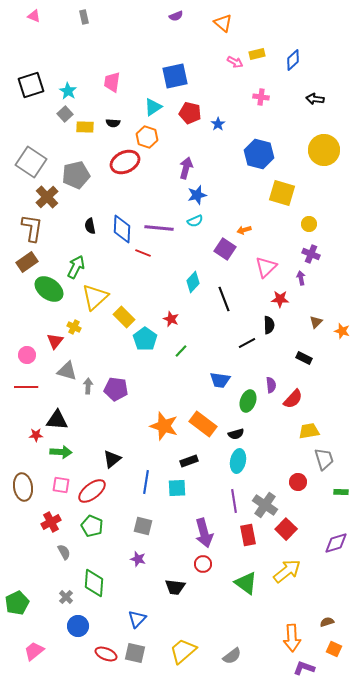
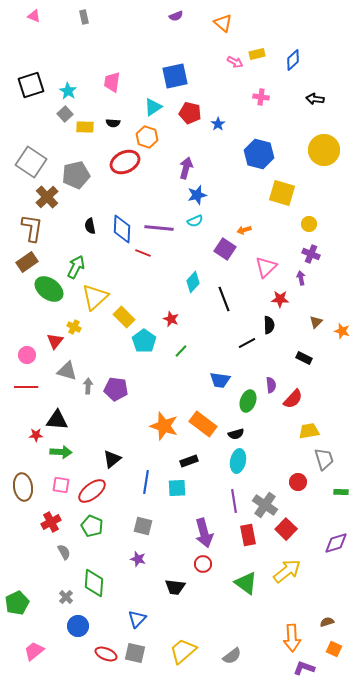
cyan pentagon at (145, 339): moved 1 px left, 2 px down
